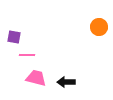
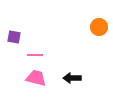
pink line: moved 8 px right
black arrow: moved 6 px right, 4 px up
